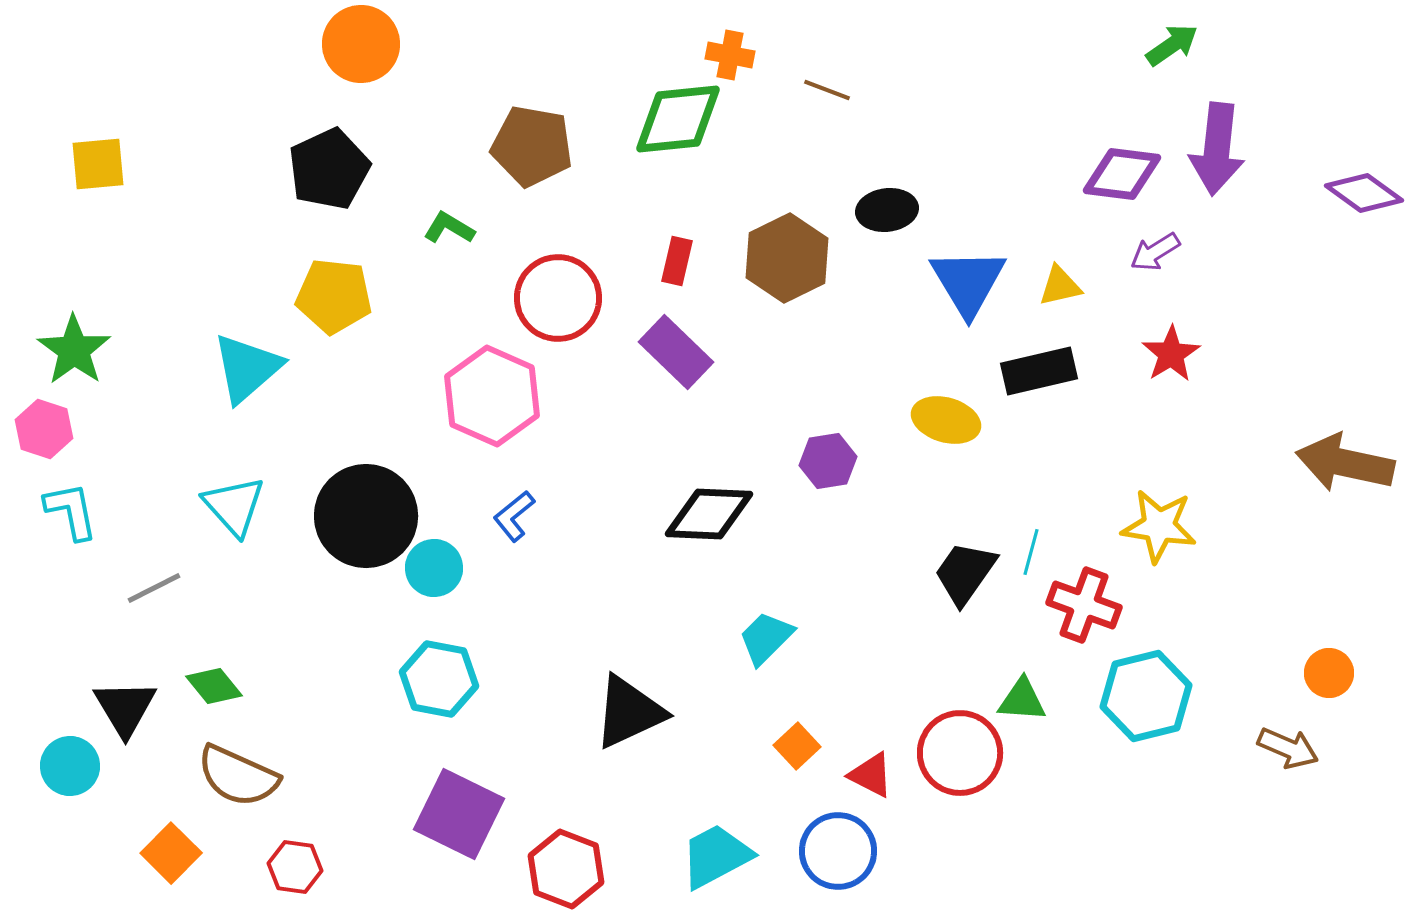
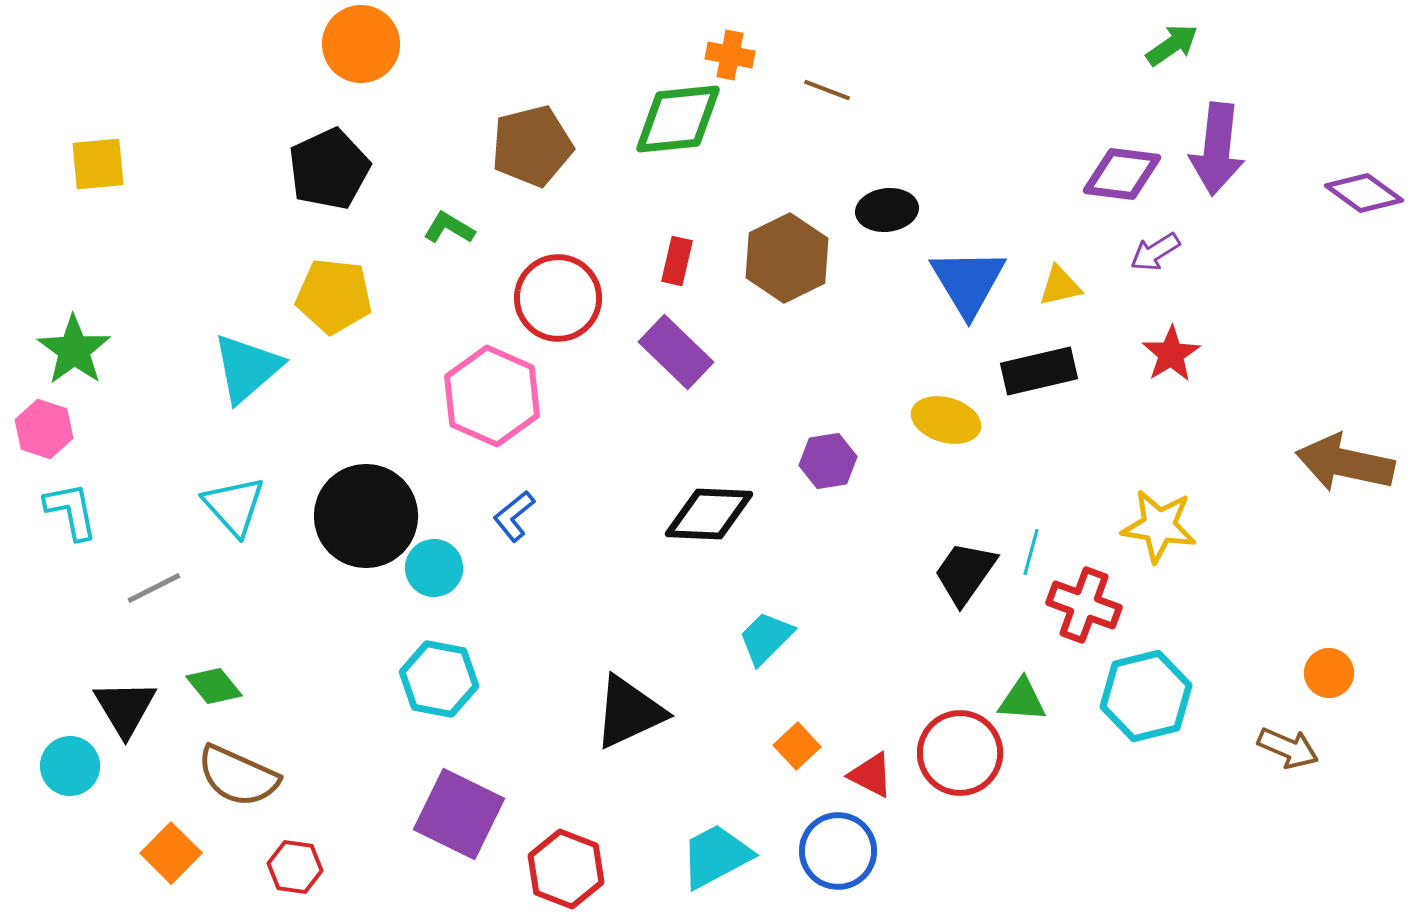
brown pentagon at (532, 146): rotated 24 degrees counterclockwise
